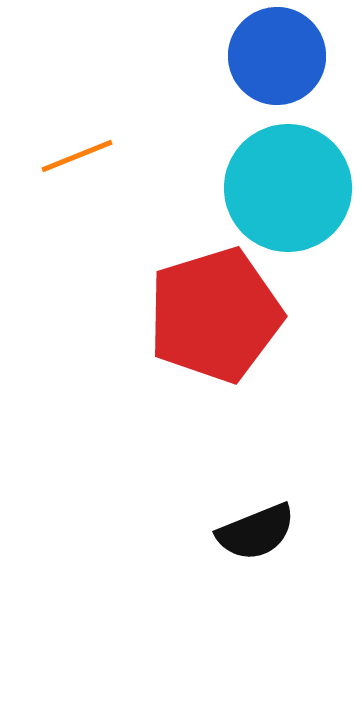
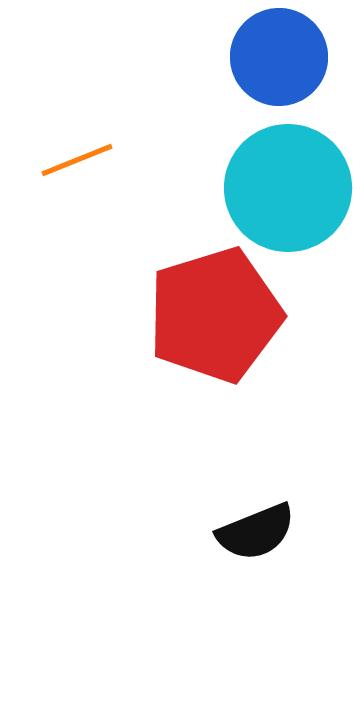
blue circle: moved 2 px right, 1 px down
orange line: moved 4 px down
